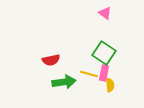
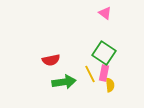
yellow line: moved 1 px right; rotated 48 degrees clockwise
